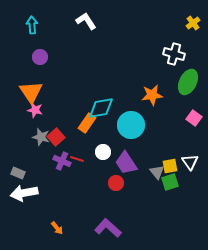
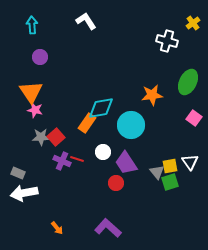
white cross: moved 7 px left, 13 px up
gray star: rotated 18 degrees counterclockwise
